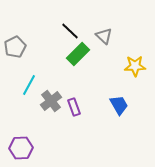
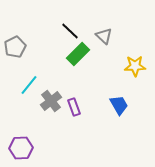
cyan line: rotated 10 degrees clockwise
